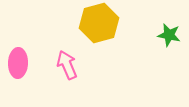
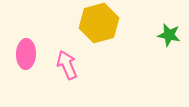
pink ellipse: moved 8 px right, 9 px up
